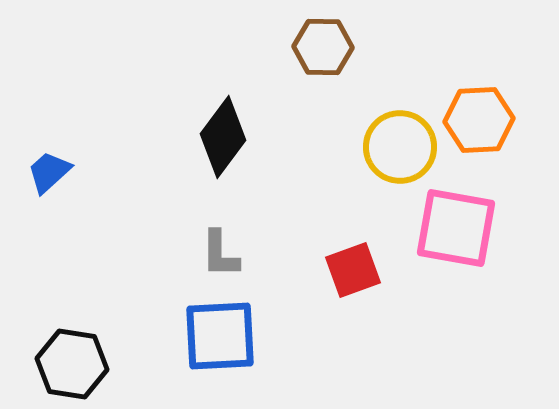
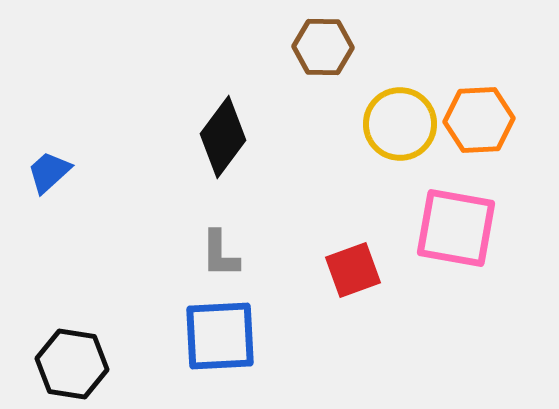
yellow circle: moved 23 px up
